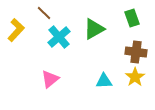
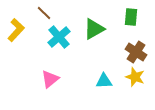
green rectangle: moved 1 px left, 1 px up; rotated 24 degrees clockwise
brown cross: rotated 25 degrees clockwise
yellow star: rotated 18 degrees counterclockwise
